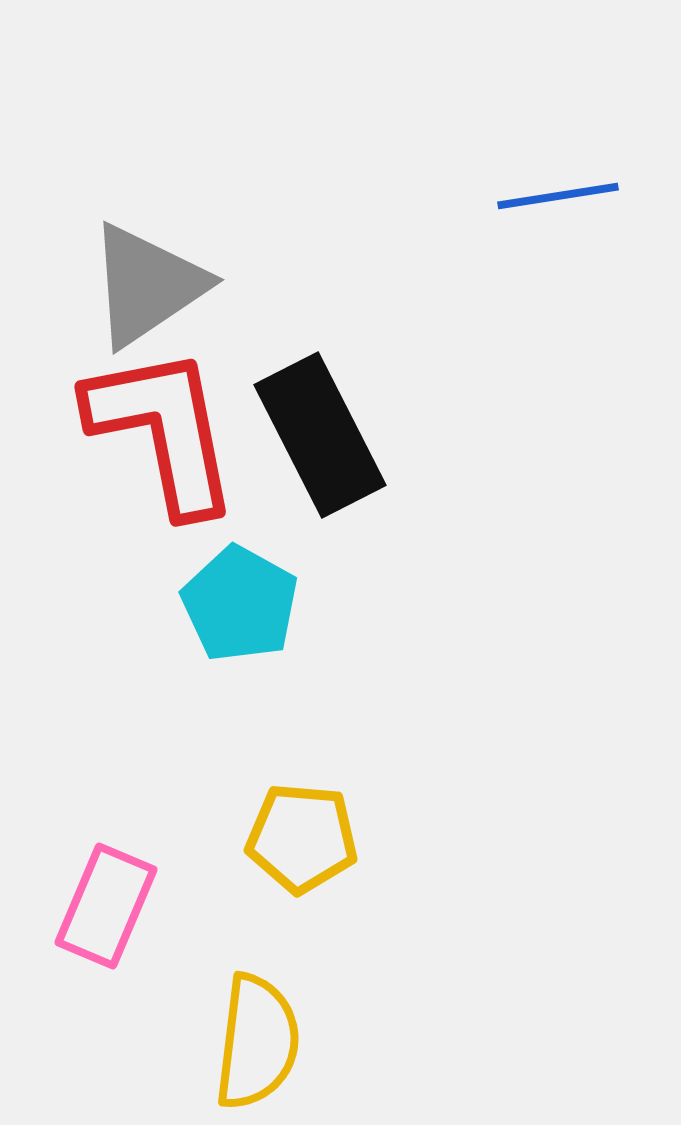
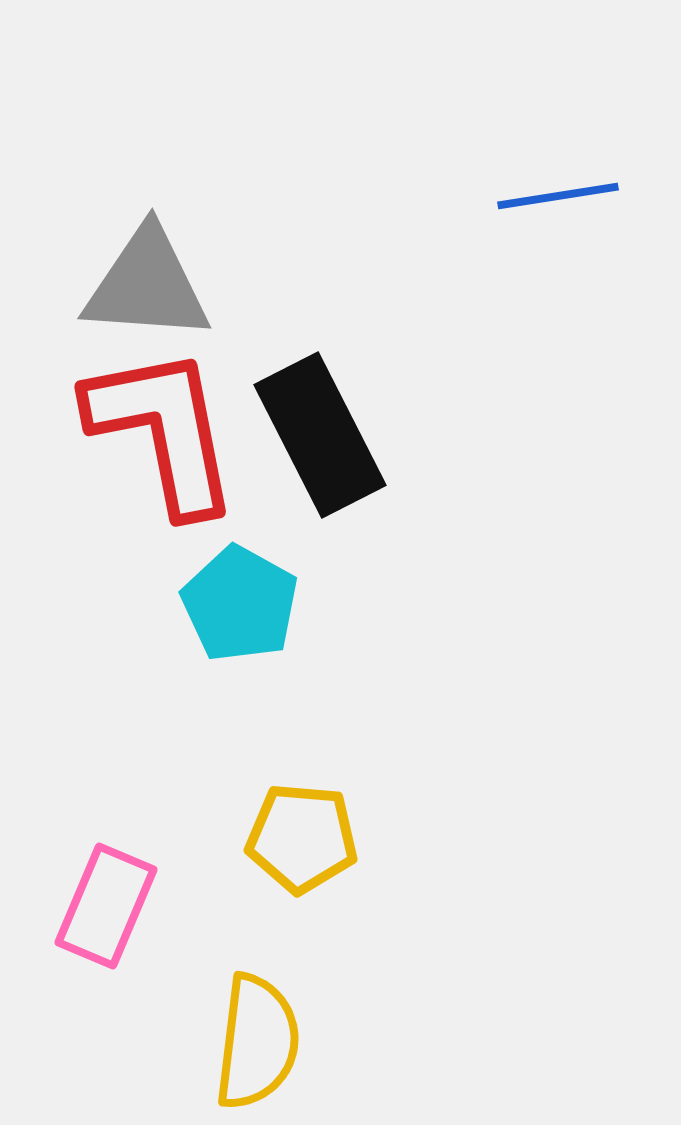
gray triangle: rotated 38 degrees clockwise
